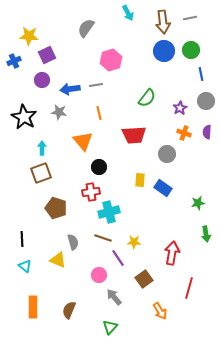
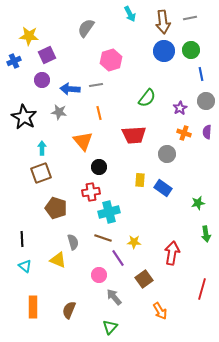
cyan arrow at (128, 13): moved 2 px right, 1 px down
blue arrow at (70, 89): rotated 12 degrees clockwise
red line at (189, 288): moved 13 px right, 1 px down
